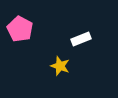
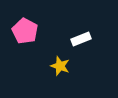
pink pentagon: moved 5 px right, 2 px down
